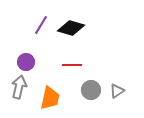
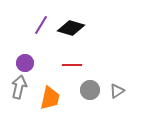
purple circle: moved 1 px left, 1 px down
gray circle: moved 1 px left
